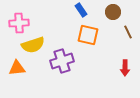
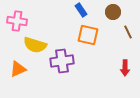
pink cross: moved 2 px left, 2 px up; rotated 12 degrees clockwise
yellow semicircle: moved 2 px right; rotated 35 degrees clockwise
purple cross: rotated 10 degrees clockwise
orange triangle: moved 1 px right, 1 px down; rotated 18 degrees counterclockwise
